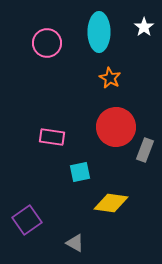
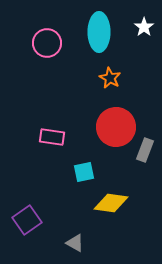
cyan square: moved 4 px right
